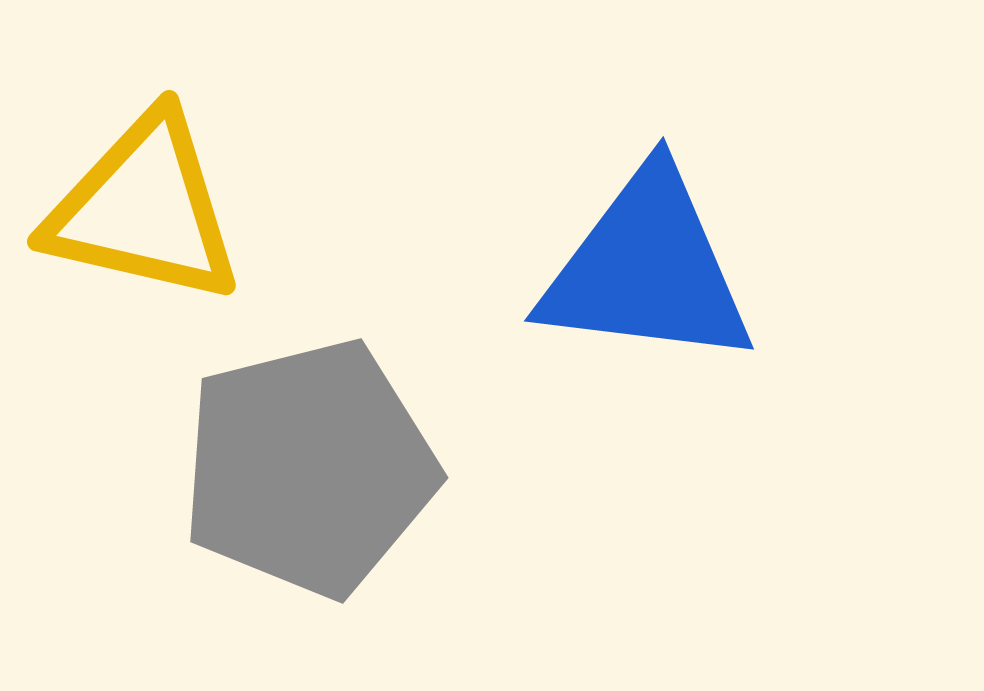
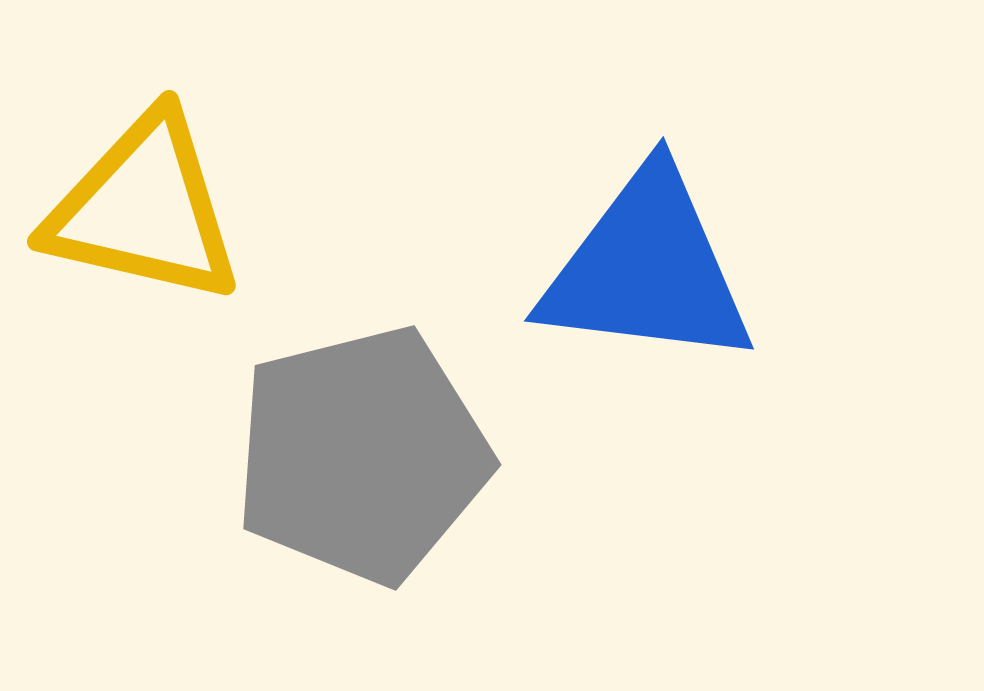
gray pentagon: moved 53 px right, 13 px up
